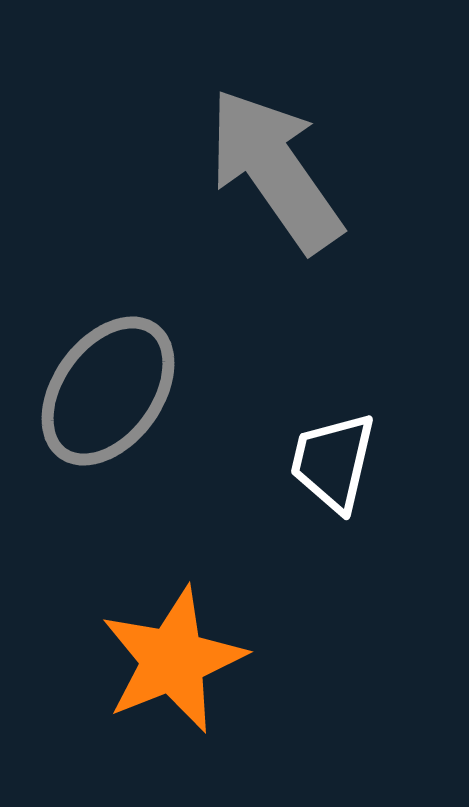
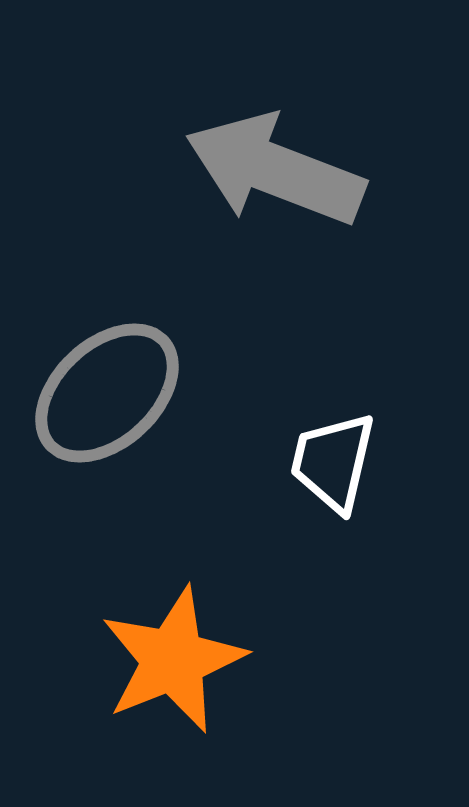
gray arrow: rotated 34 degrees counterclockwise
gray ellipse: moved 1 px left, 2 px down; rotated 11 degrees clockwise
